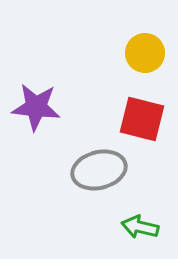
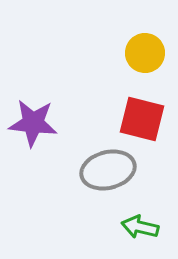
purple star: moved 3 px left, 16 px down
gray ellipse: moved 9 px right
